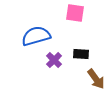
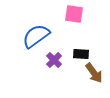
pink square: moved 1 px left, 1 px down
blue semicircle: rotated 20 degrees counterclockwise
brown arrow: moved 2 px left, 6 px up
